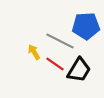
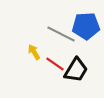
gray line: moved 1 px right, 7 px up
black trapezoid: moved 3 px left
